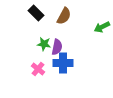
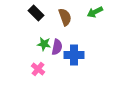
brown semicircle: moved 1 px right, 1 px down; rotated 48 degrees counterclockwise
green arrow: moved 7 px left, 15 px up
blue cross: moved 11 px right, 8 px up
